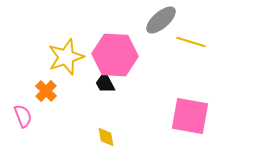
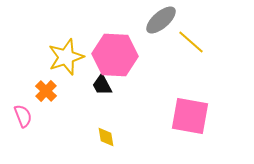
yellow line: rotated 24 degrees clockwise
black trapezoid: moved 3 px left, 2 px down
